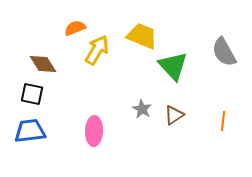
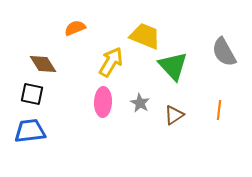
yellow trapezoid: moved 3 px right
yellow arrow: moved 14 px right, 12 px down
gray star: moved 2 px left, 6 px up
orange line: moved 4 px left, 11 px up
pink ellipse: moved 9 px right, 29 px up
